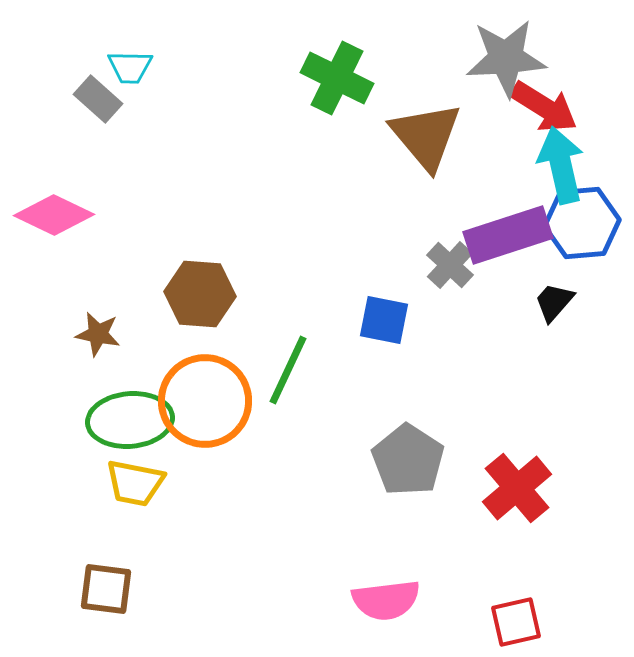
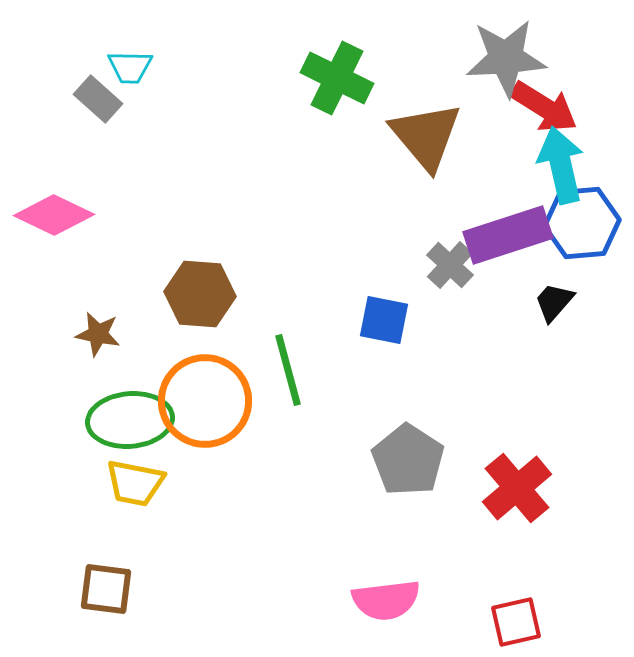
green line: rotated 40 degrees counterclockwise
